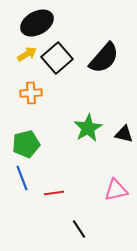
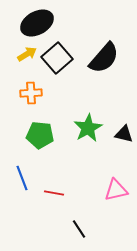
green pentagon: moved 14 px right, 9 px up; rotated 20 degrees clockwise
red line: rotated 18 degrees clockwise
